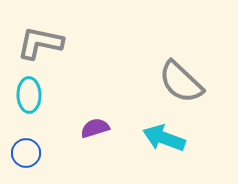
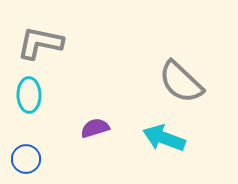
blue circle: moved 6 px down
